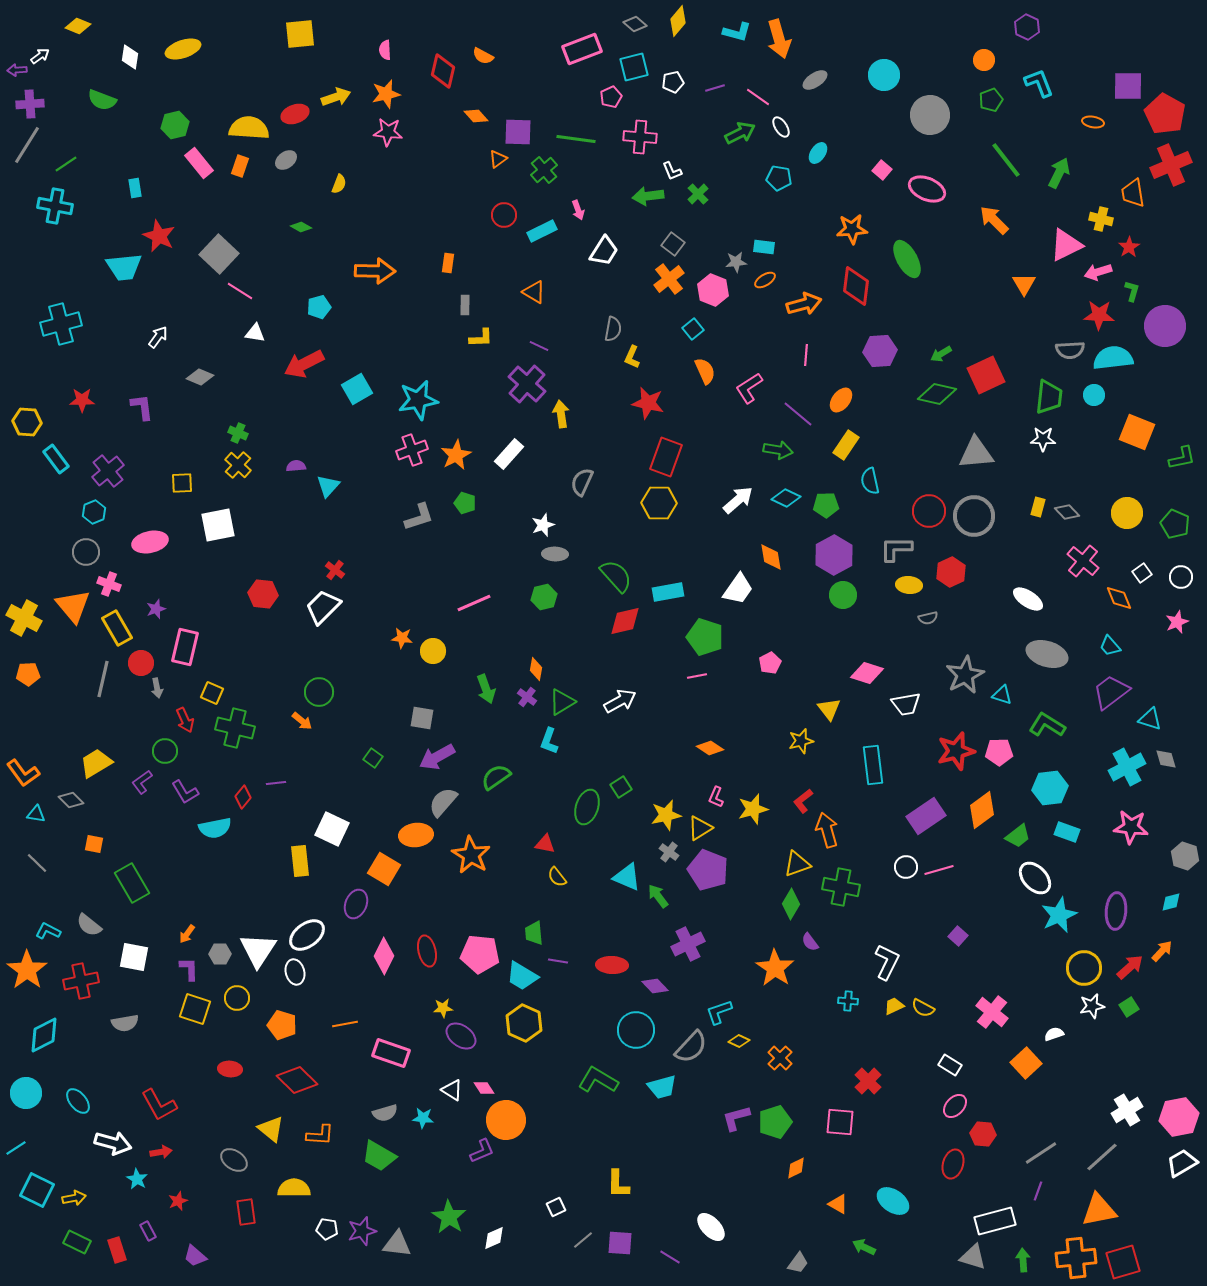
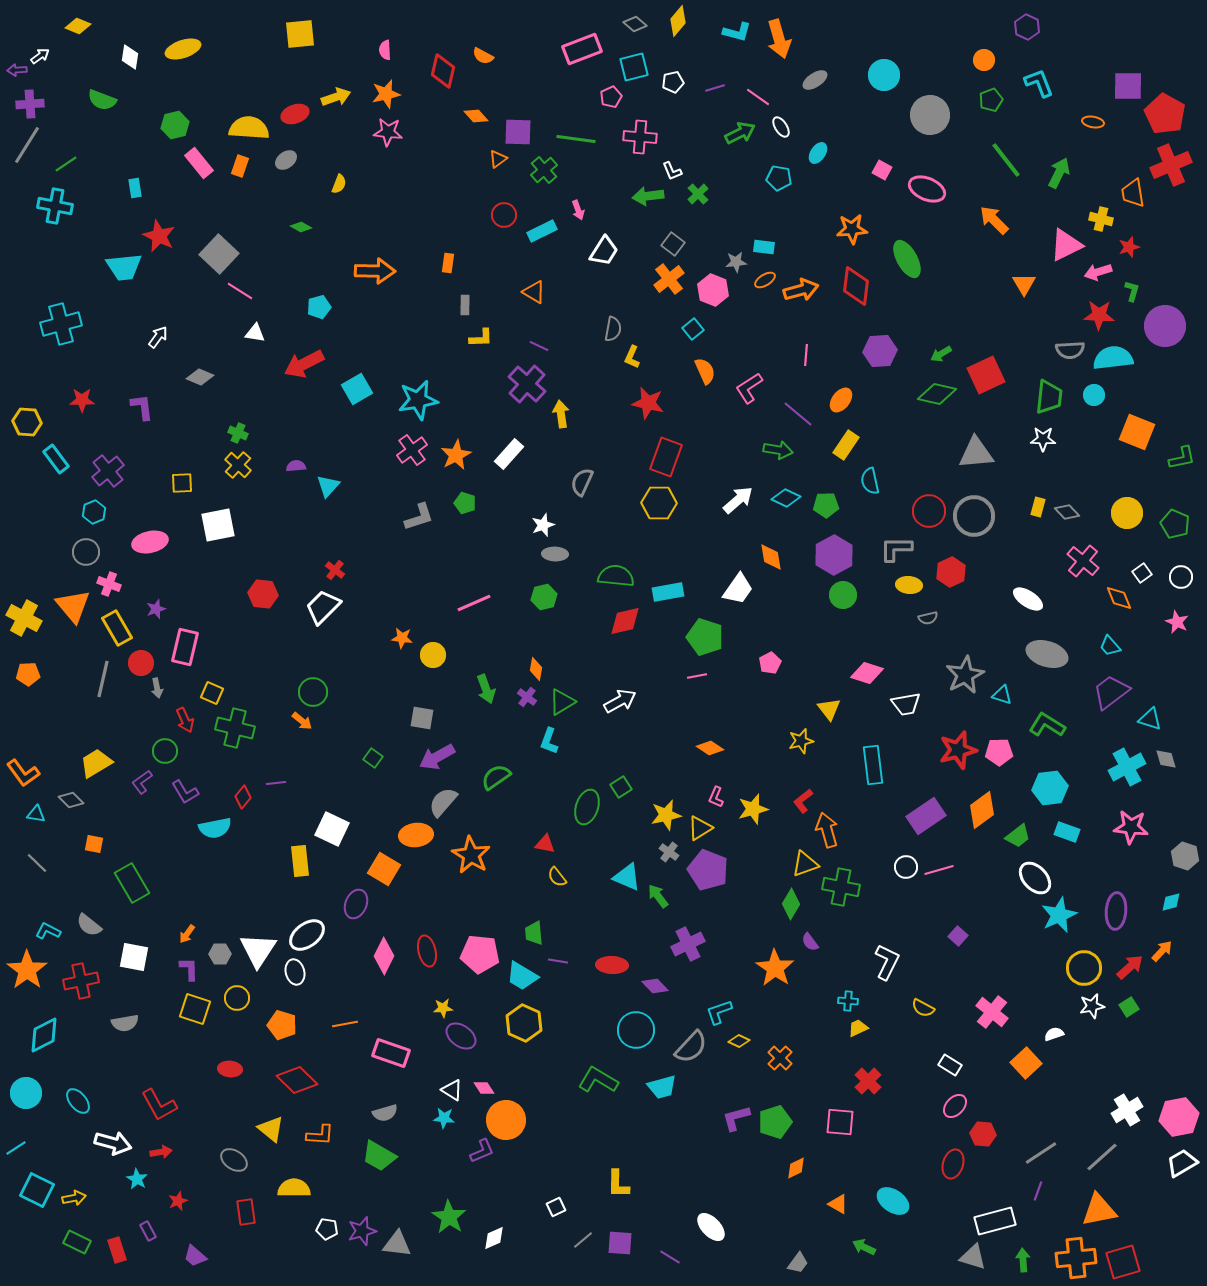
pink square at (882, 170): rotated 12 degrees counterclockwise
red star at (1129, 247): rotated 15 degrees clockwise
orange arrow at (804, 304): moved 3 px left, 14 px up
pink cross at (412, 450): rotated 16 degrees counterclockwise
green semicircle at (616, 576): rotated 42 degrees counterclockwise
pink star at (1177, 622): rotated 25 degrees counterclockwise
yellow circle at (433, 651): moved 4 px down
green circle at (319, 692): moved 6 px left
red star at (956, 751): moved 2 px right, 1 px up
yellow triangle at (797, 864): moved 8 px right
yellow trapezoid at (894, 1006): moved 36 px left, 22 px down
cyan star at (423, 1118): moved 21 px right
